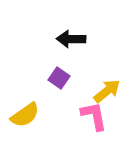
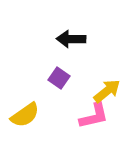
pink L-shape: rotated 88 degrees clockwise
